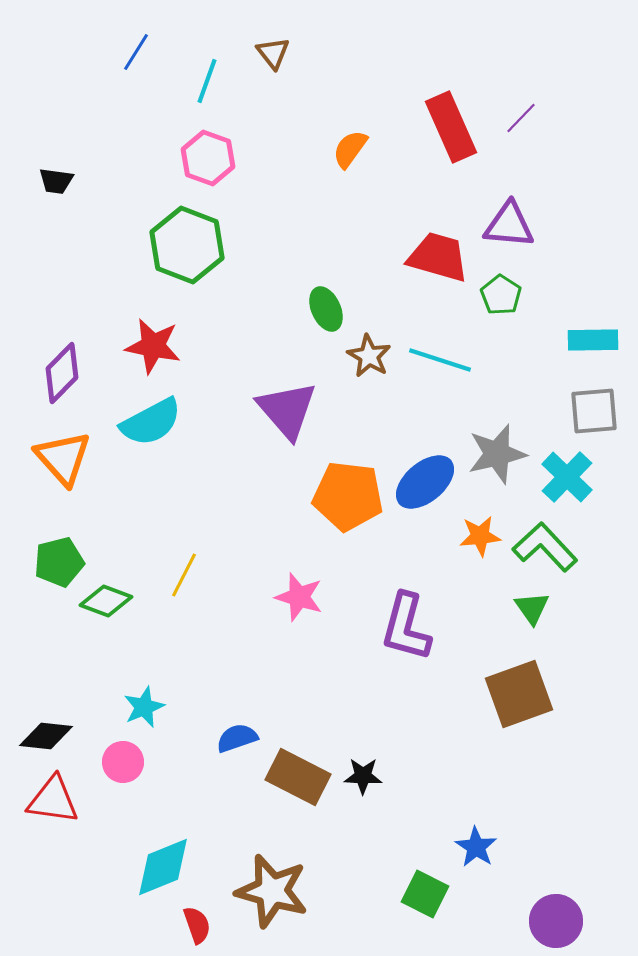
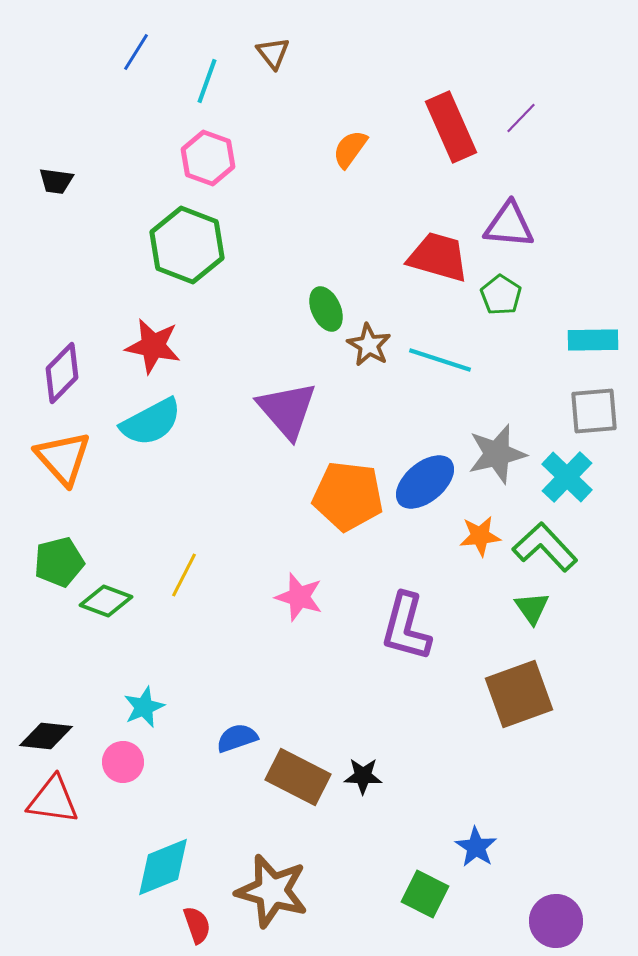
brown star at (369, 356): moved 11 px up
